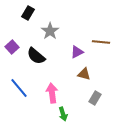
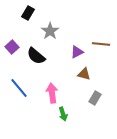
brown line: moved 2 px down
